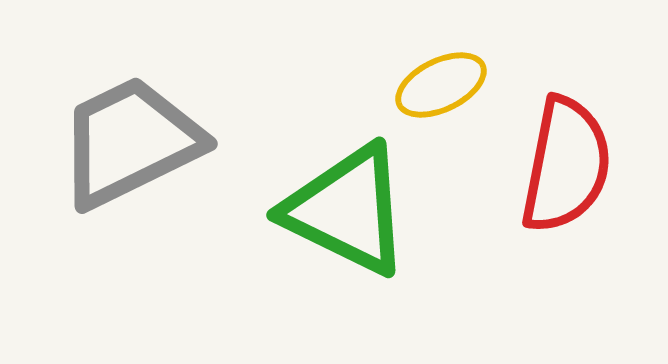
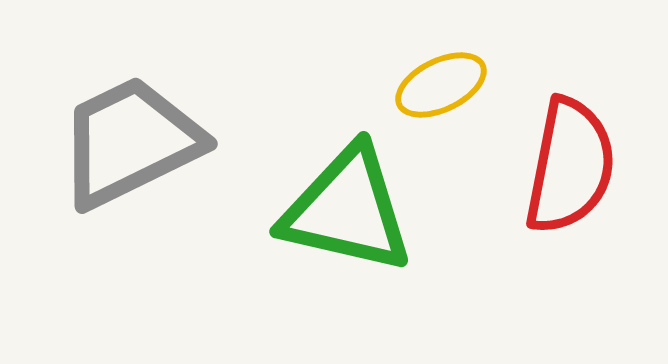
red semicircle: moved 4 px right, 1 px down
green triangle: rotated 13 degrees counterclockwise
